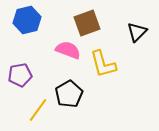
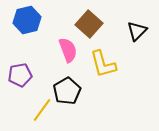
brown square: moved 2 px right, 1 px down; rotated 28 degrees counterclockwise
black triangle: moved 1 px up
pink semicircle: rotated 50 degrees clockwise
black pentagon: moved 2 px left, 3 px up
yellow line: moved 4 px right
